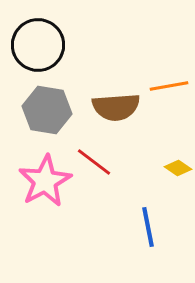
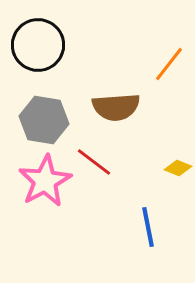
orange line: moved 22 px up; rotated 42 degrees counterclockwise
gray hexagon: moved 3 px left, 10 px down
yellow diamond: rotated 12 degrees counterclockwise
